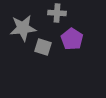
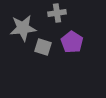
gray cross: rotated 12 degrees counterclockwise
purple pentagon: moved 3 px down
